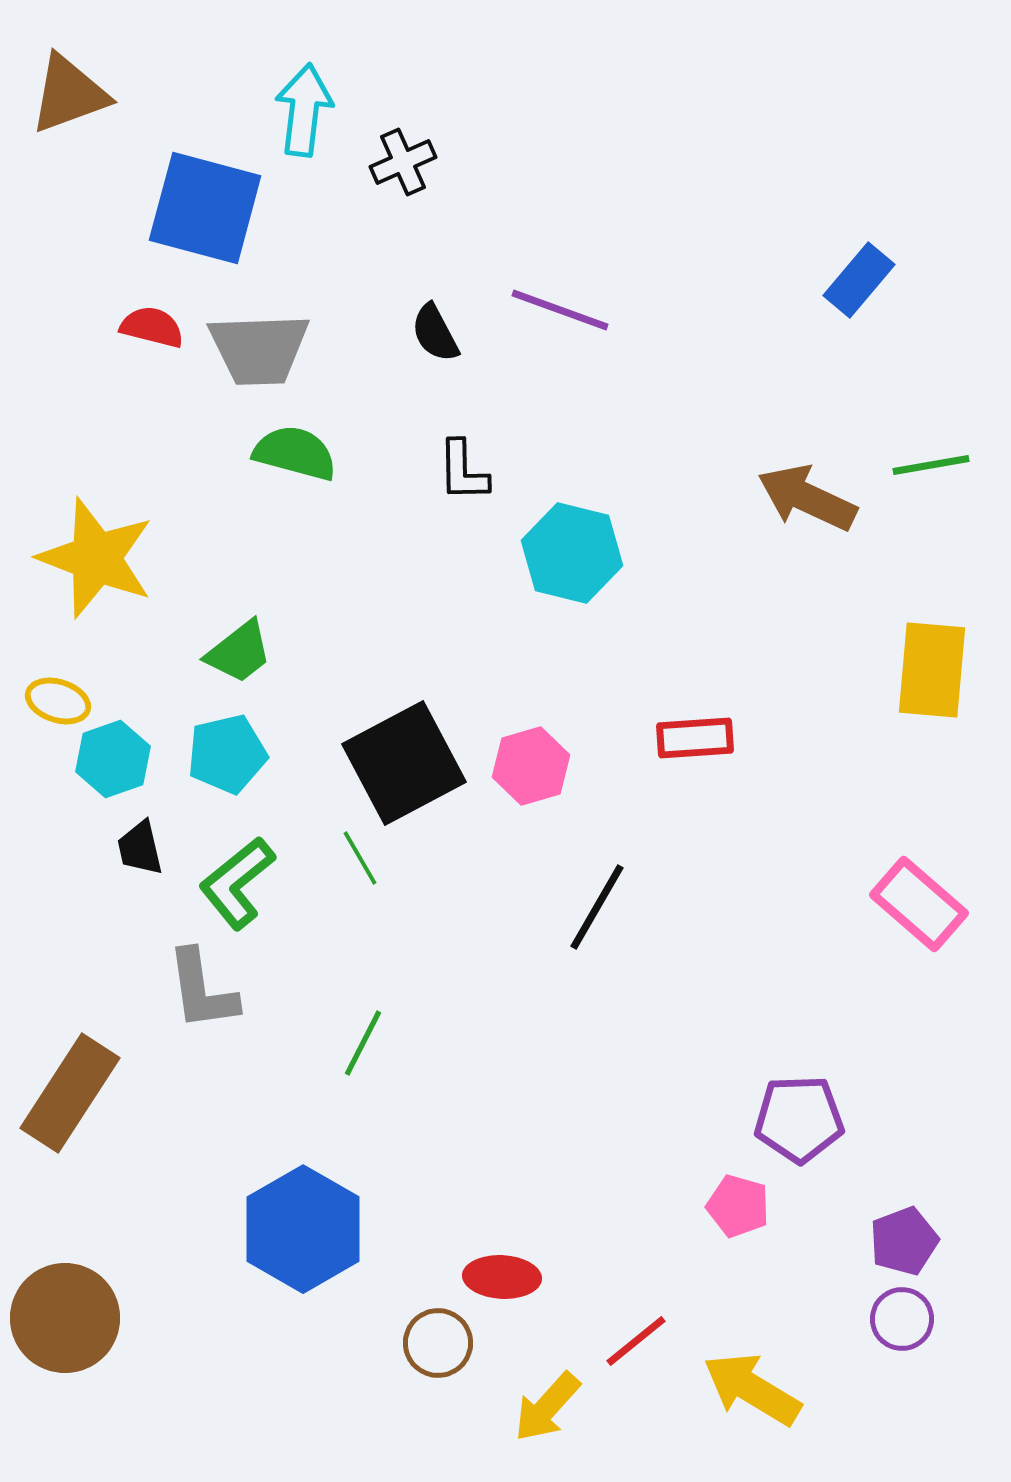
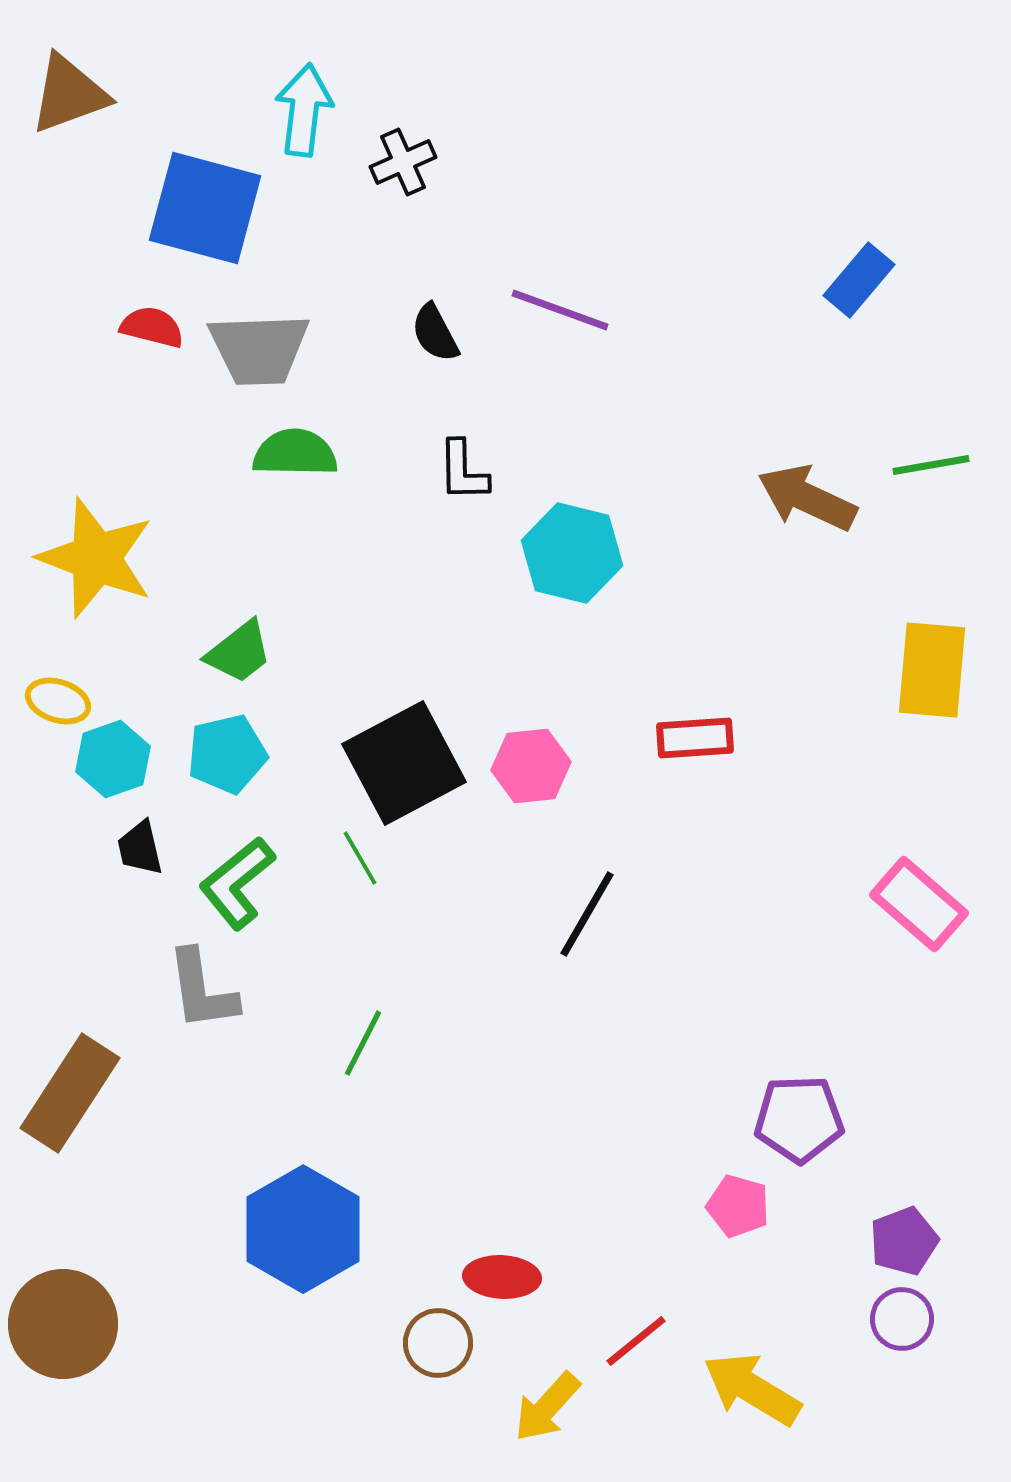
green semicircle at (295, 453): rotated 14 degrees counterclockwise
pink hexagon at (531, 766): rotated 10 degrees clockwise
black line at (597, 907): moved 10 px left, 7 px down
brown circle at (65, 1318): moved 2 px left, 6 px down
